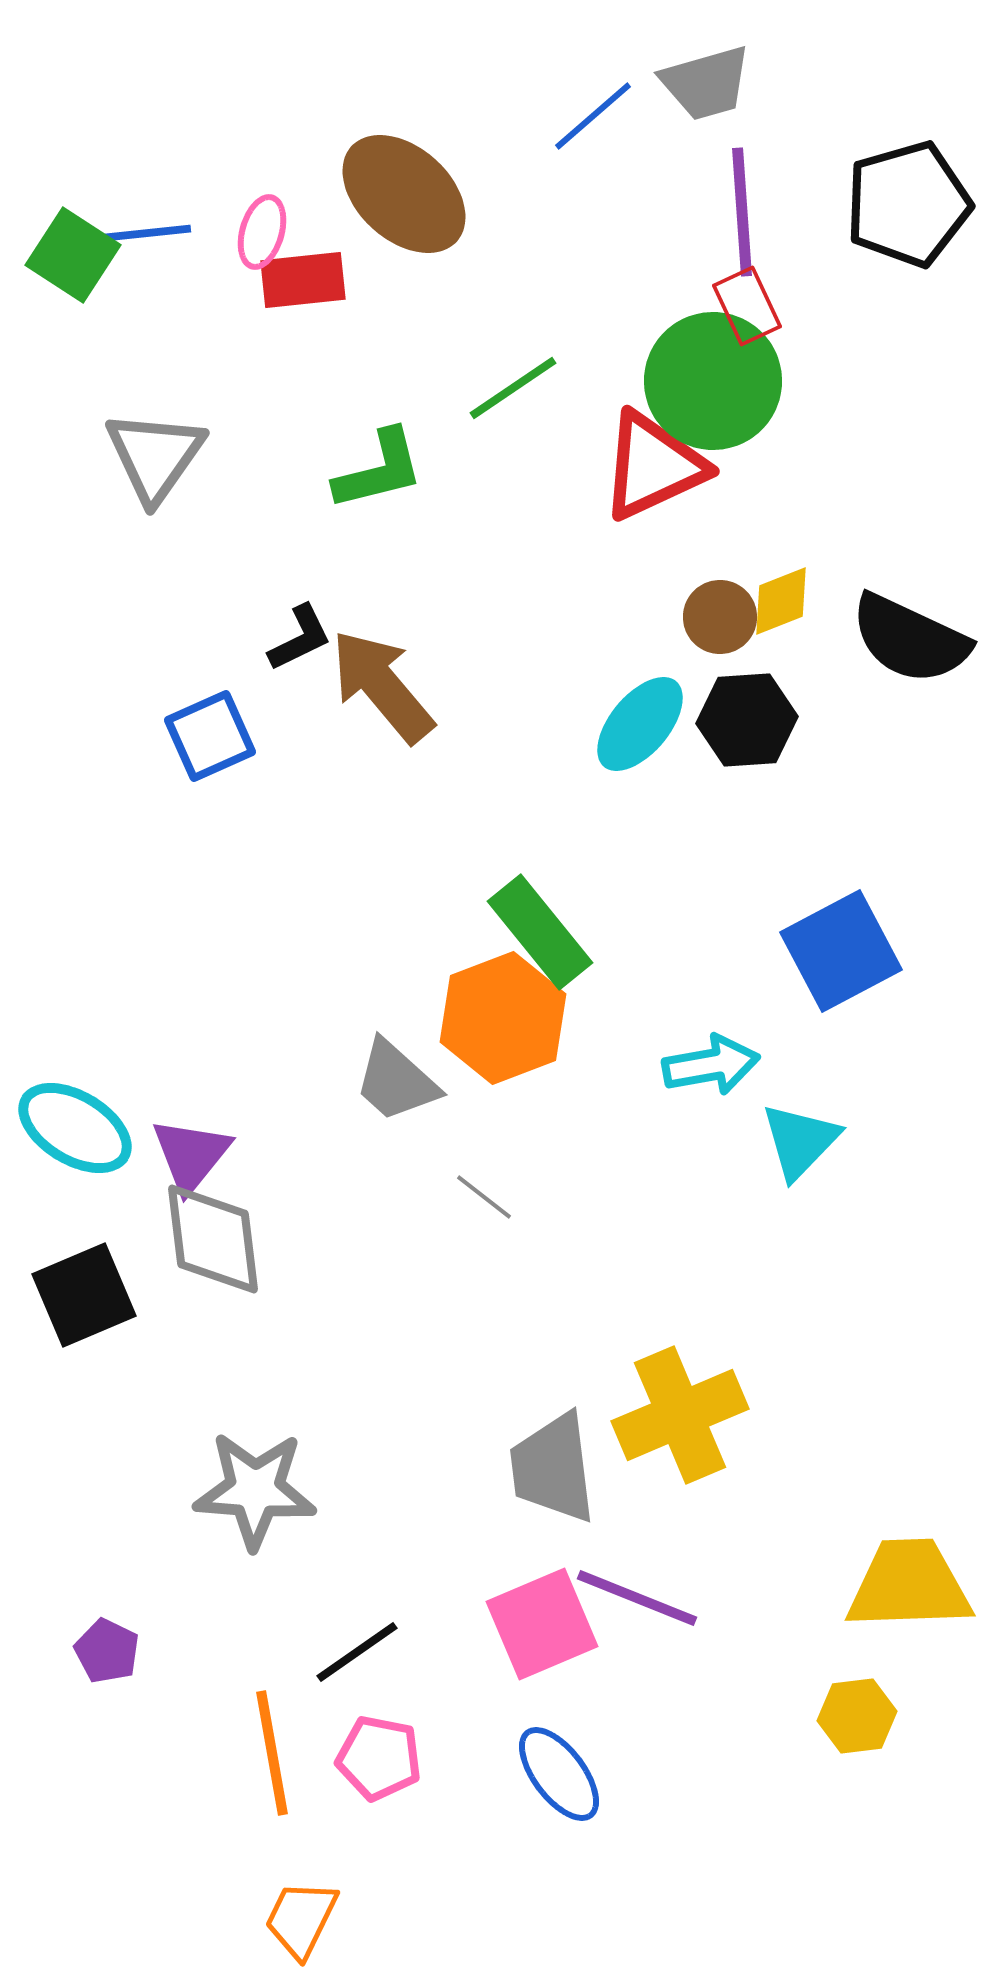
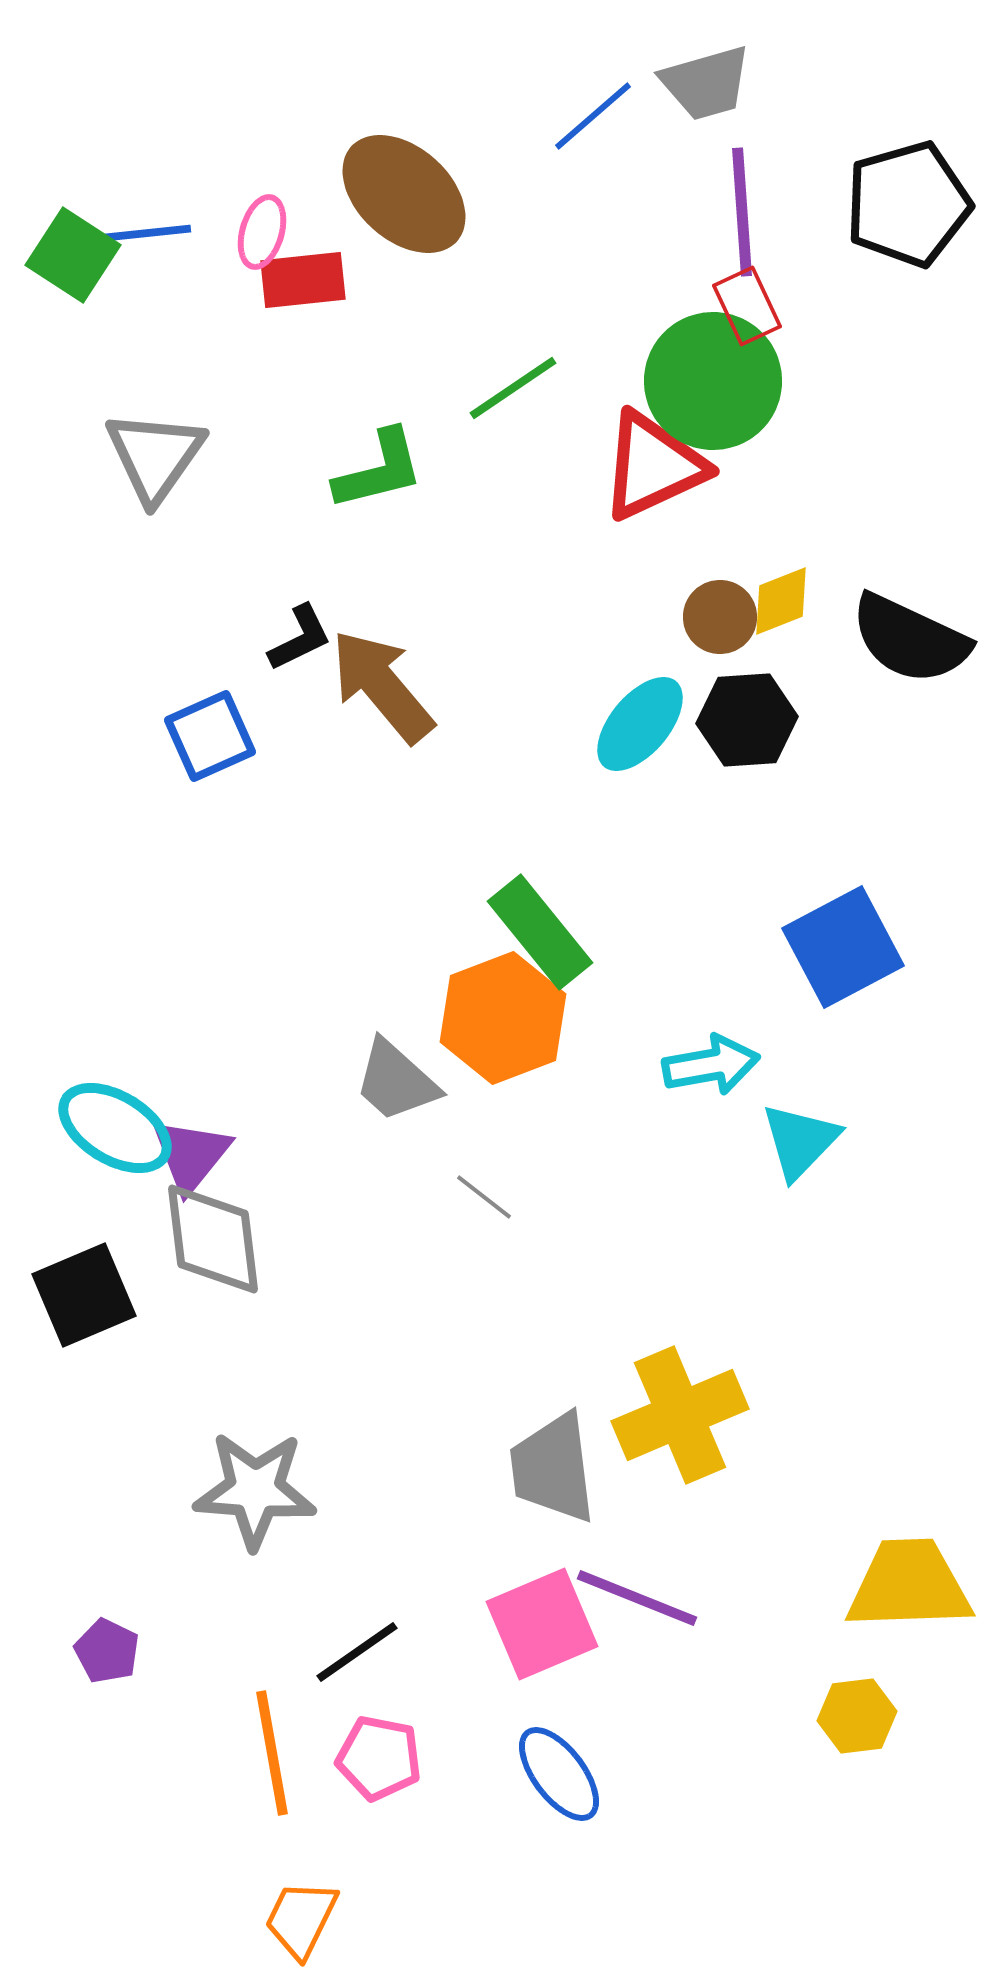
blue square at (841, 951): moved 2 px right, 4 px up
cyan ellipse at (75, 1128): moved 40 px right
